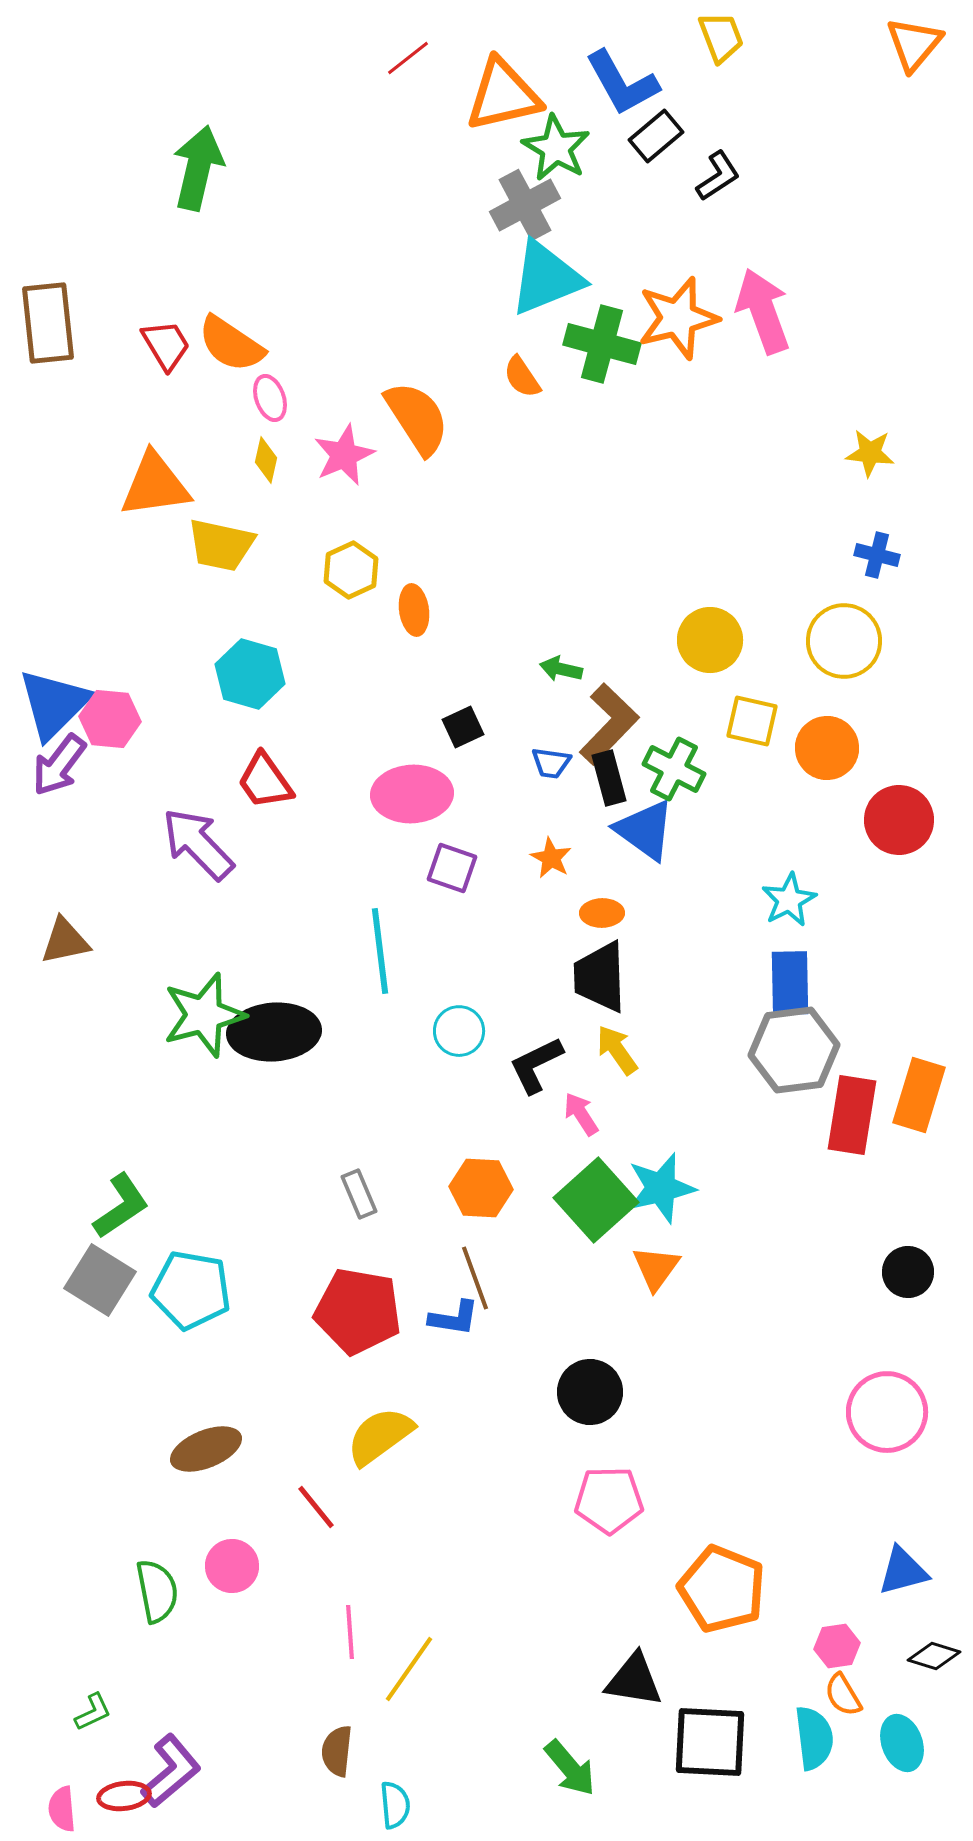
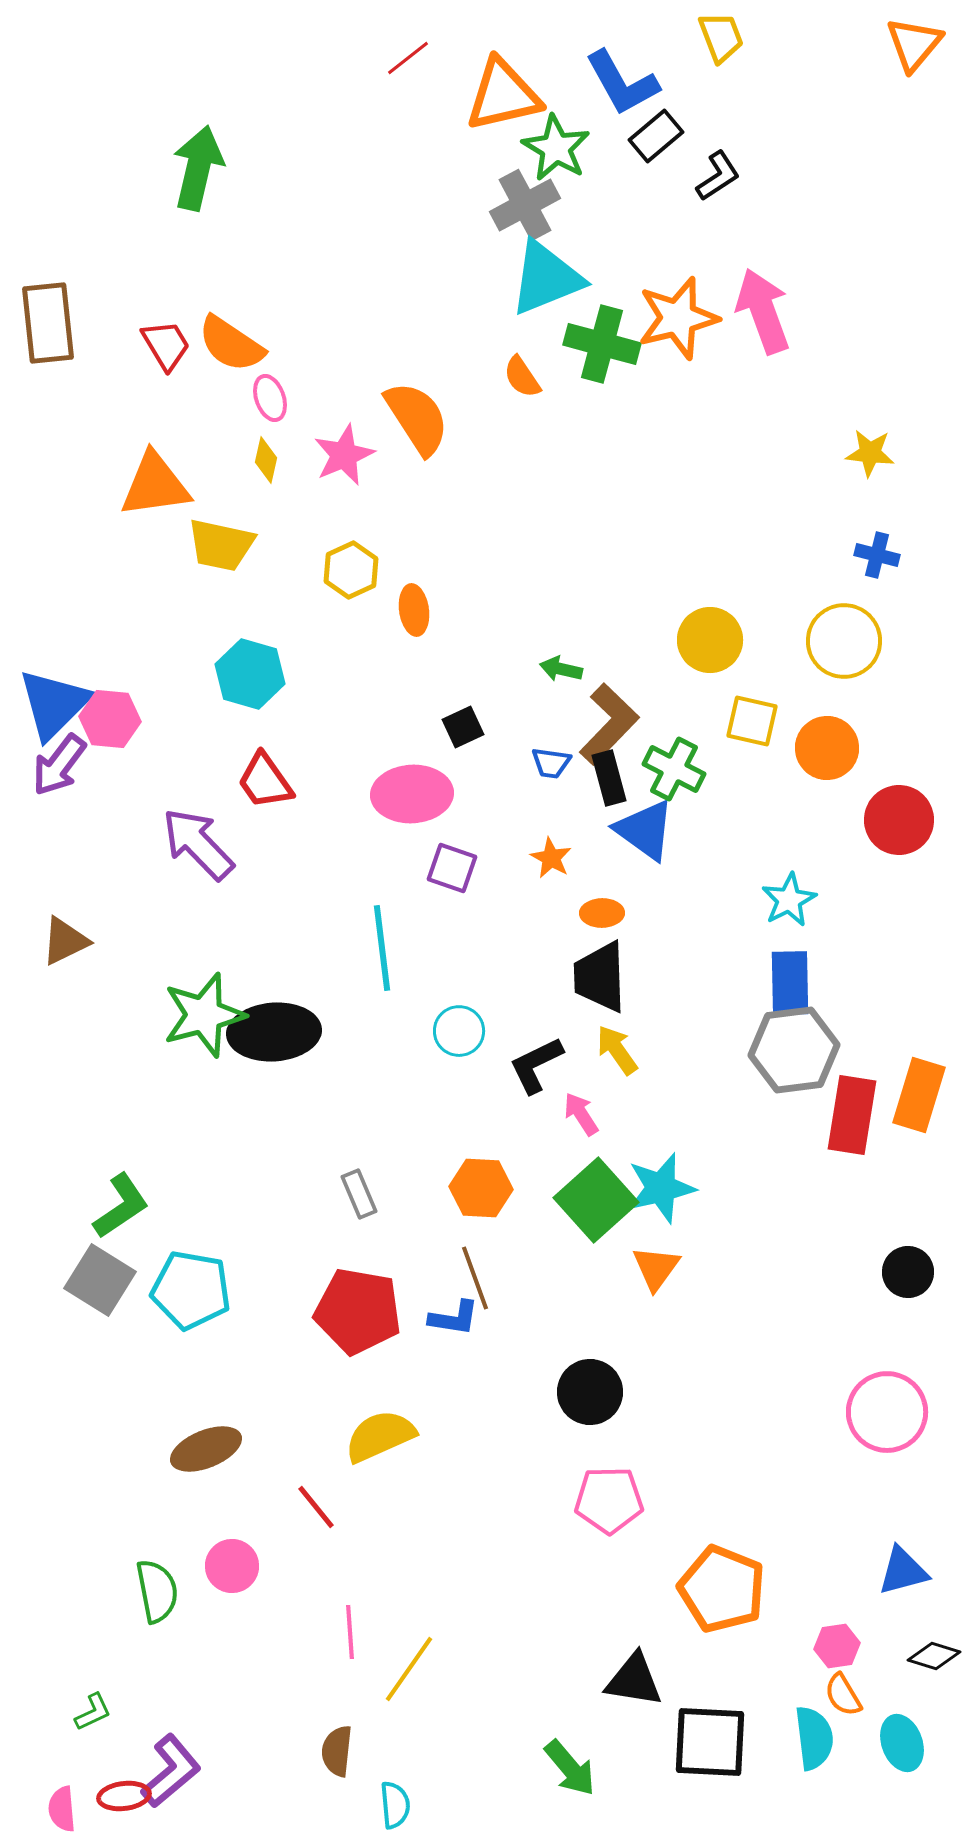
brown triangle at (65, 941): rotated 14 degrees counterclockwise
cyan line at (380, 951): moved 2 px right, 3 px up
yellow semicircle at (380, 1436): rotated 12 degrees clockwise
